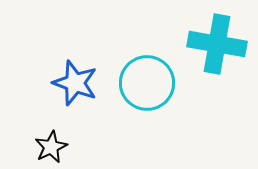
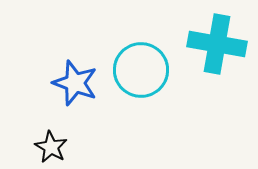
cyan circle: moved 6 px left, 13 px up
black star: rotated 16 degrees counterclockwise
